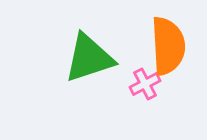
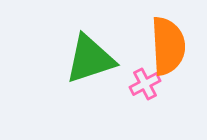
green triangle: moved 1 px right, 1 px down
